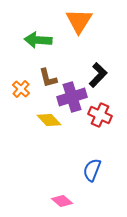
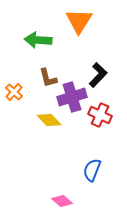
orange cross: moved 7 px left, 3 px down
